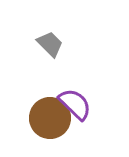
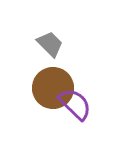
brown circle: moved 3 px right, 30 px up
